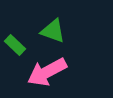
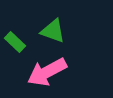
green rectangle: moved 3 px up
